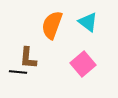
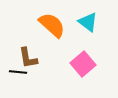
orange semicircle: rotated 112 degrees clockwise
brown L-shape: rotated 15 degrees counterclockwise
